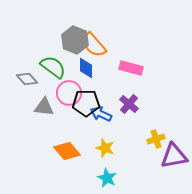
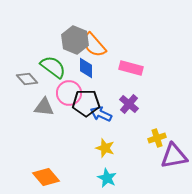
yellow cross: moved 1 px right, 1 px up
orange diamond: moved 21 px left, 26 px down
